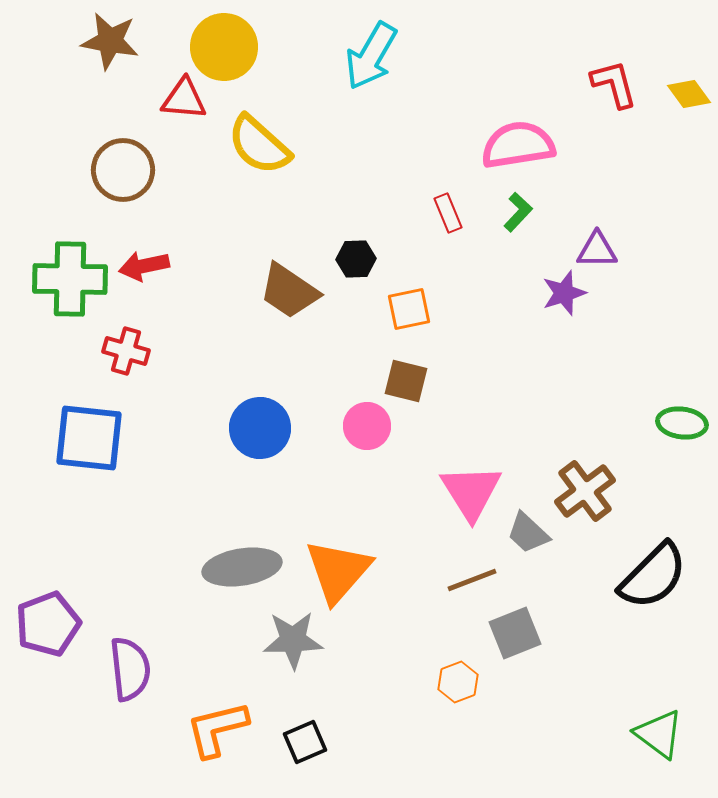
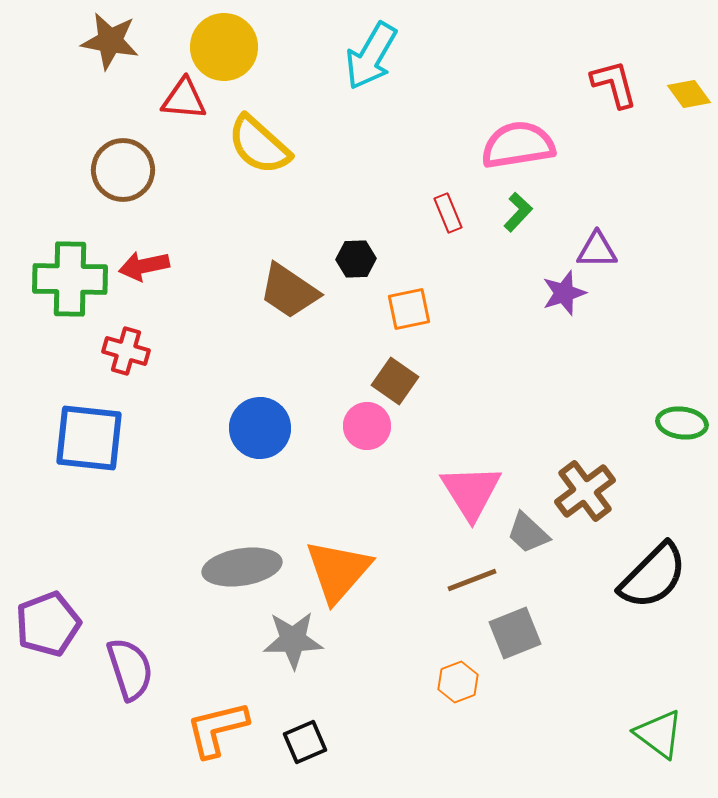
brown square: moved 11 px left; rotated 21 degrees clockwise
purple semicircle: rotated 12 degrees counterclockwise
